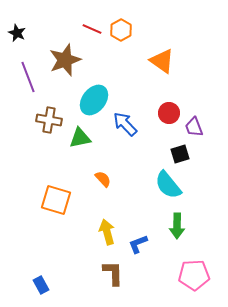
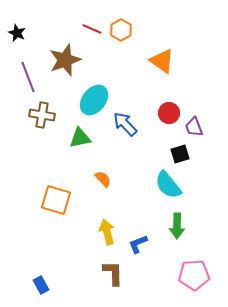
brown cross: moved 7 px left, 5 px up
